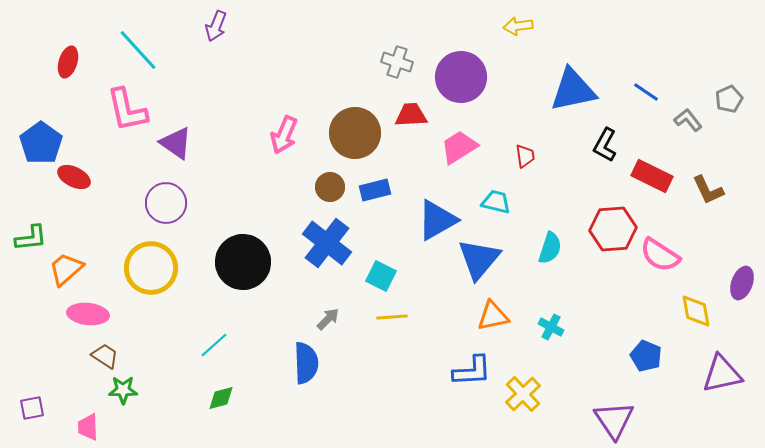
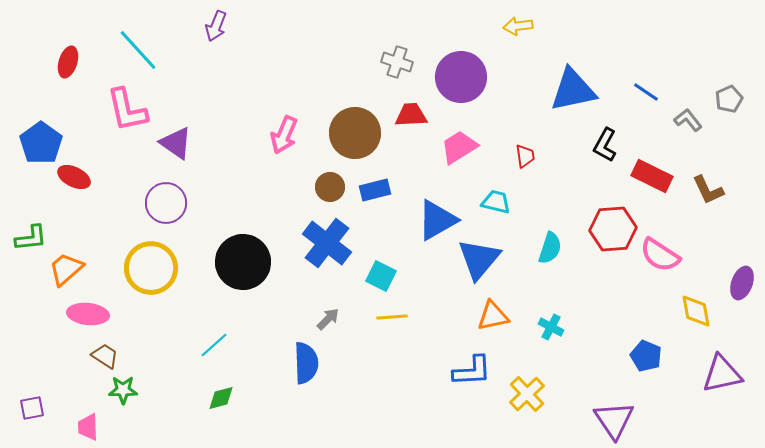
yellow cross at (523, 394): moved 4 px right
